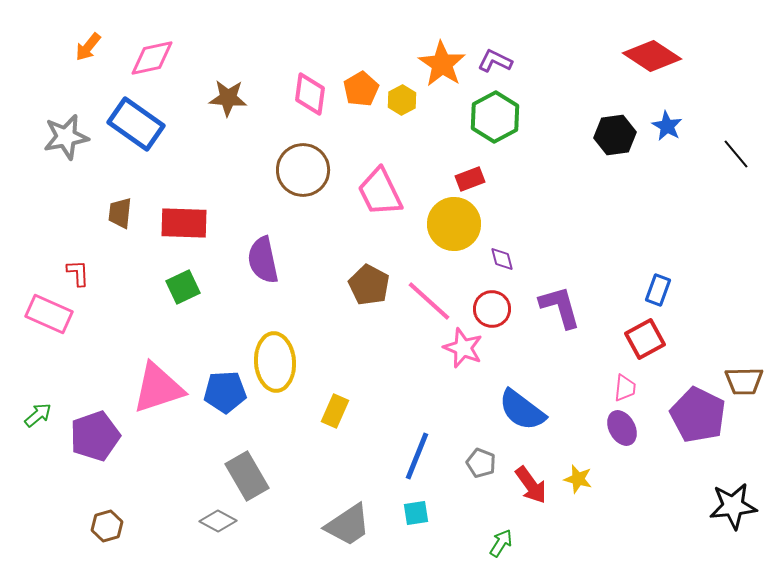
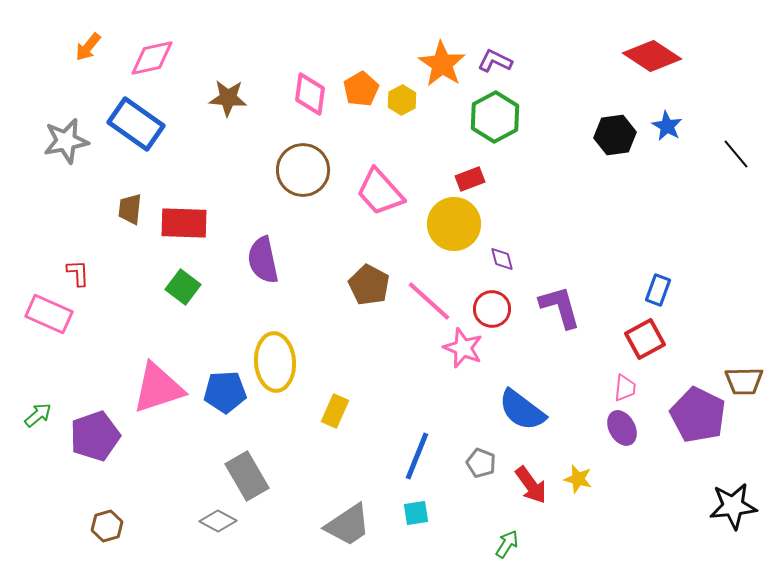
gray star at (66, 137): moved 4 px down
pink trapezoid at (380, 192): rotated 16 degrees counterclockwise
brown trapezoid at (120, 213): moved 10 px right, 4 px up
green square at (183, 287): rotated 28 degrees counterclockwise
green arrow at (501, 543): moved 6 px right, 1 px down
